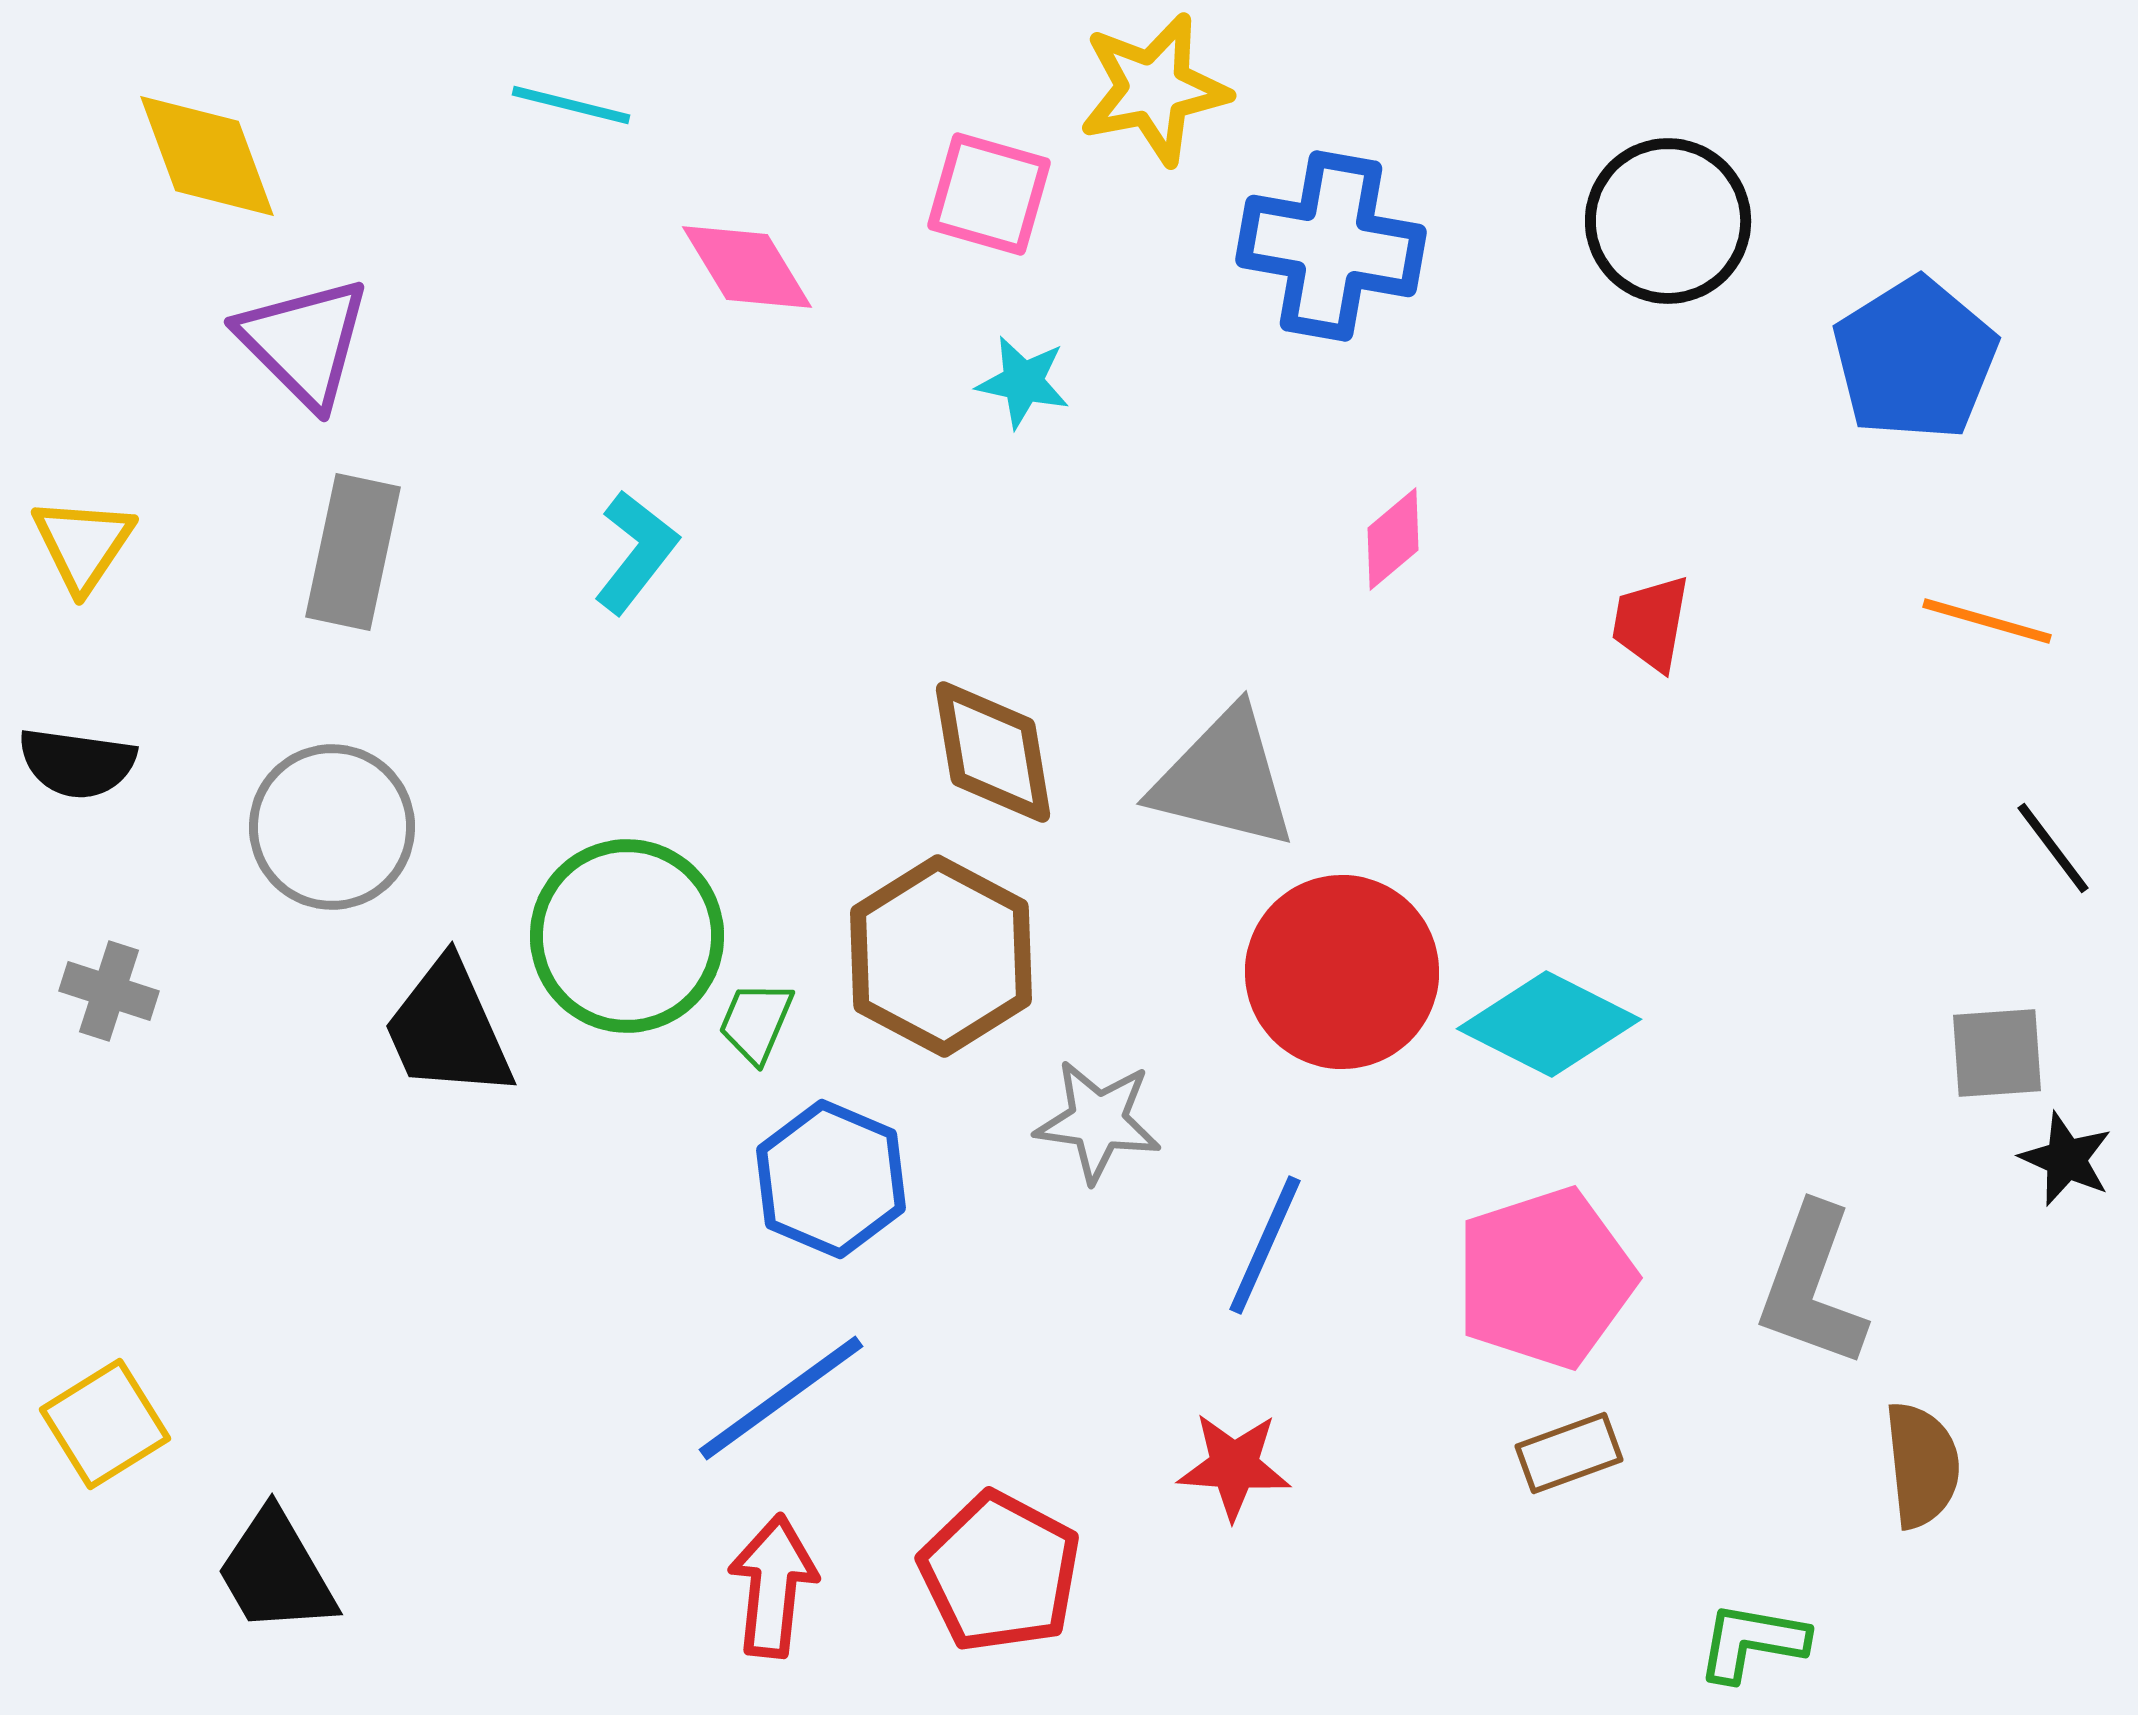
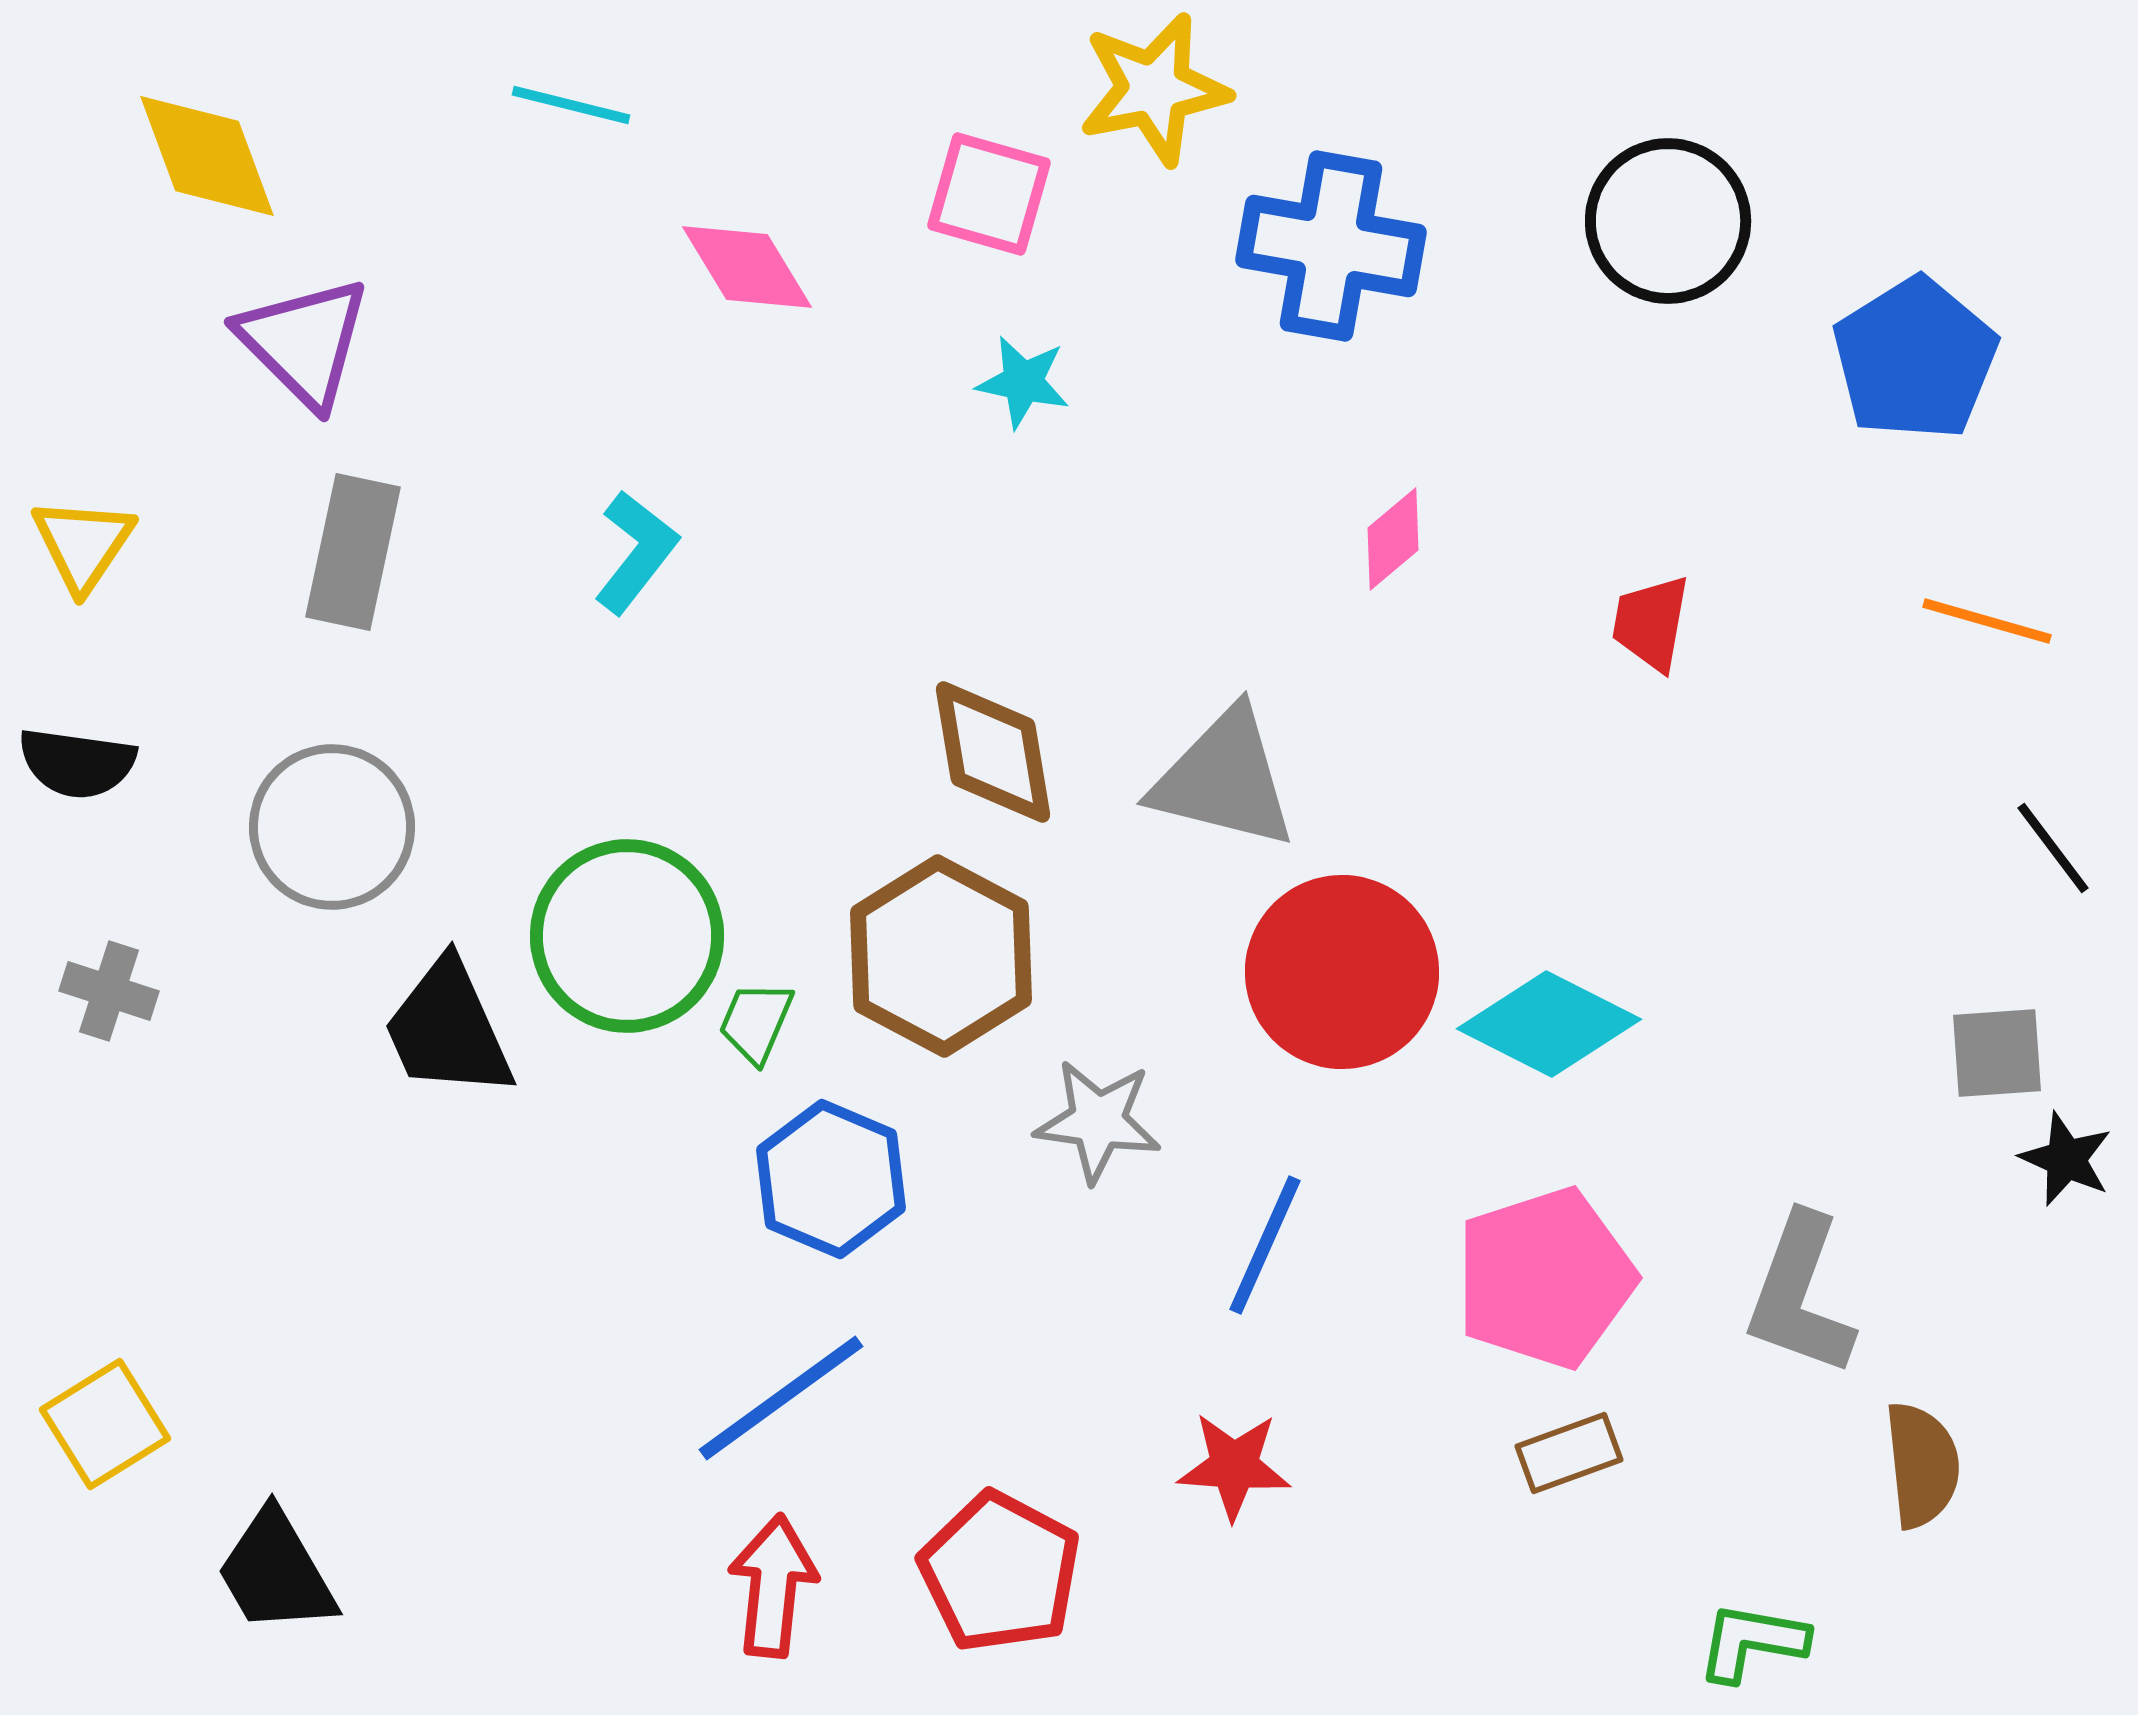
gray L-shape at (1812, 1286): moved 12 px left, 9 px down
